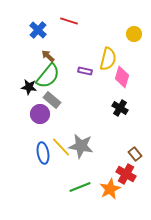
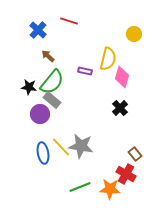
green semicircle: moved 4 px right, 6 px down
black cross: rotated 14 degrees clockwise
orange star: rotated 30 degrees clockwise
